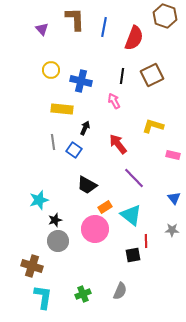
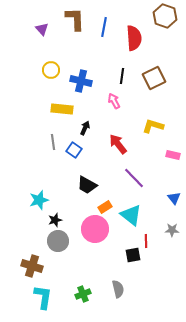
red semicircle: rotated 25 degrees counterclockwise
brown square: moved 2 px right, 3 px down
gray semicircle: moved 2 px left, 2 px up; rotated 36 degrees counterclockwise
